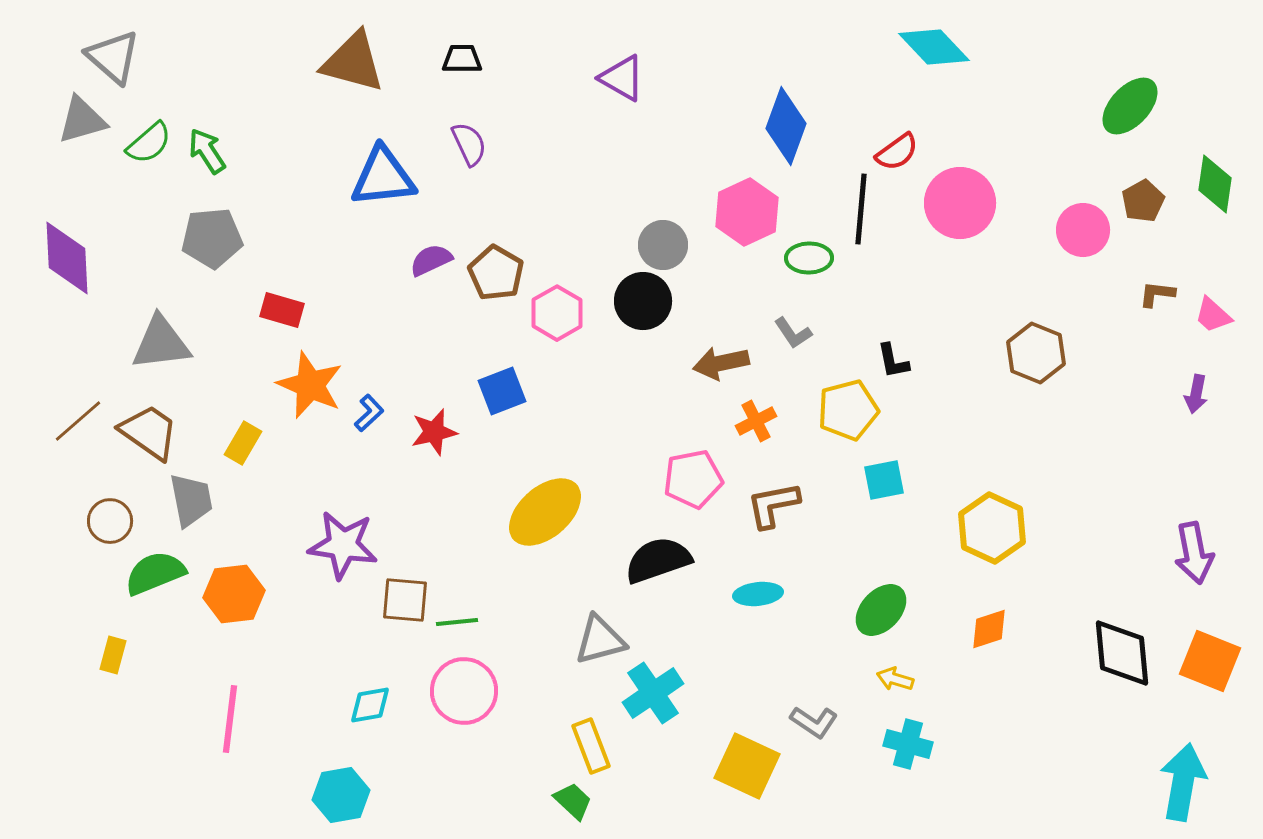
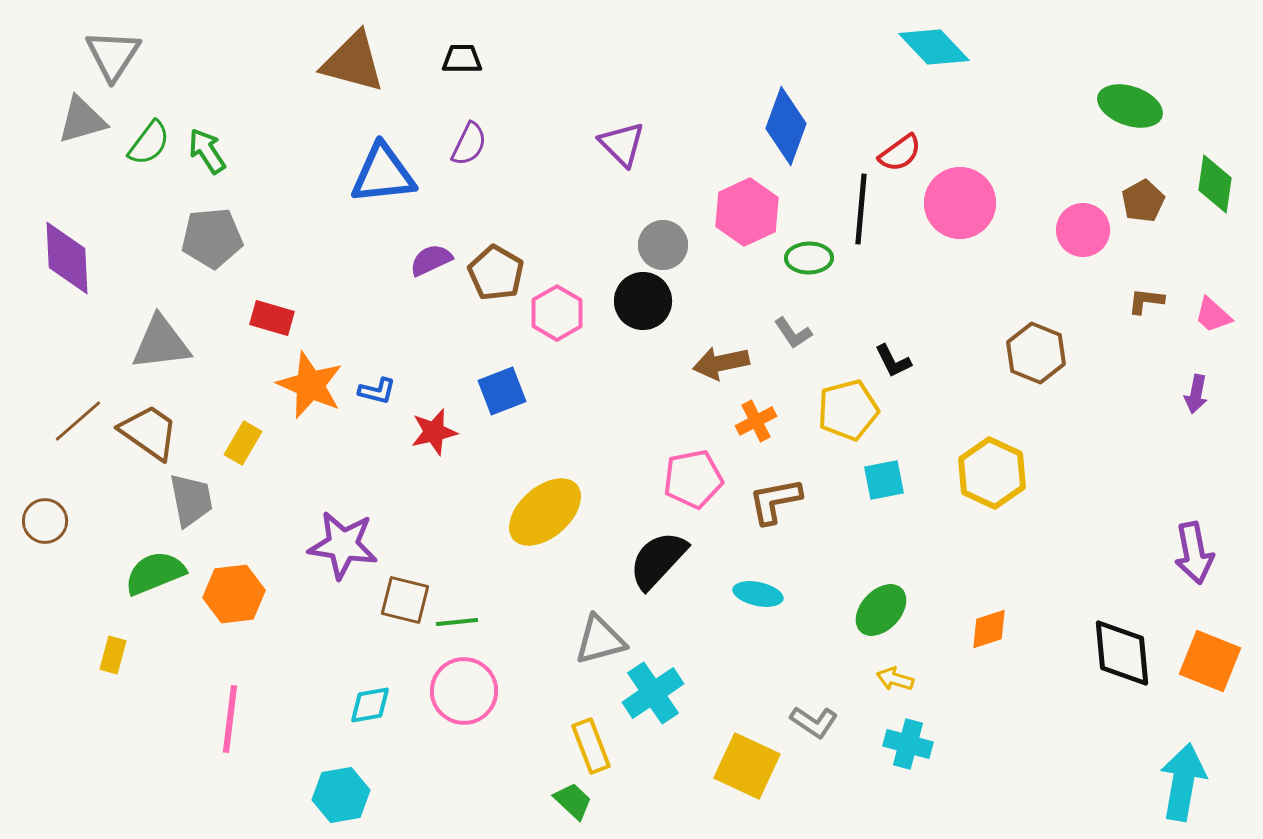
gray triangle at (113, 57): moved 2 px up; rotated 22 degrees clockwise
purple triangle at (622, 78): moved 66 px down; rotated 15 degrees clockwise
green ellipse at (1130, 106): rotated 66 degrees clockwise
green semicircle at (149, 143): rotated 12 degrees counterclockwise
purple semicircle at (469, 144): rotated 51 degrees clockwise
red semicircle at (897, 152): moved 3 px right, 1 px down
blue triangle at (383, 177): moved 3 px up
brown L-shape at (1157, 294): moved 11 px left, 7 px down
red rectangle at (282, 310): moved 10 px left, 8 px down
black L-shape at (893, 361): rotated 15 degrees counterclockwise
blue L-shape at (369, 413): moved 8 px right, 22 px up; rotated 57 degrees clockwise
brown L-shape at (773, 505): moved 2 px right, 4 px up
brown circle at (110, 521): moved 65 px left
yellow hexagon at (992, 528): moved 55 px up
black semicircle at (658, 560): rotated 28 degrees counterclockwise
cyan ellipse at (758, 594): rotated 18 degrees clockwise
brown square at (405, 600): rotated 9 degrees clockwise
